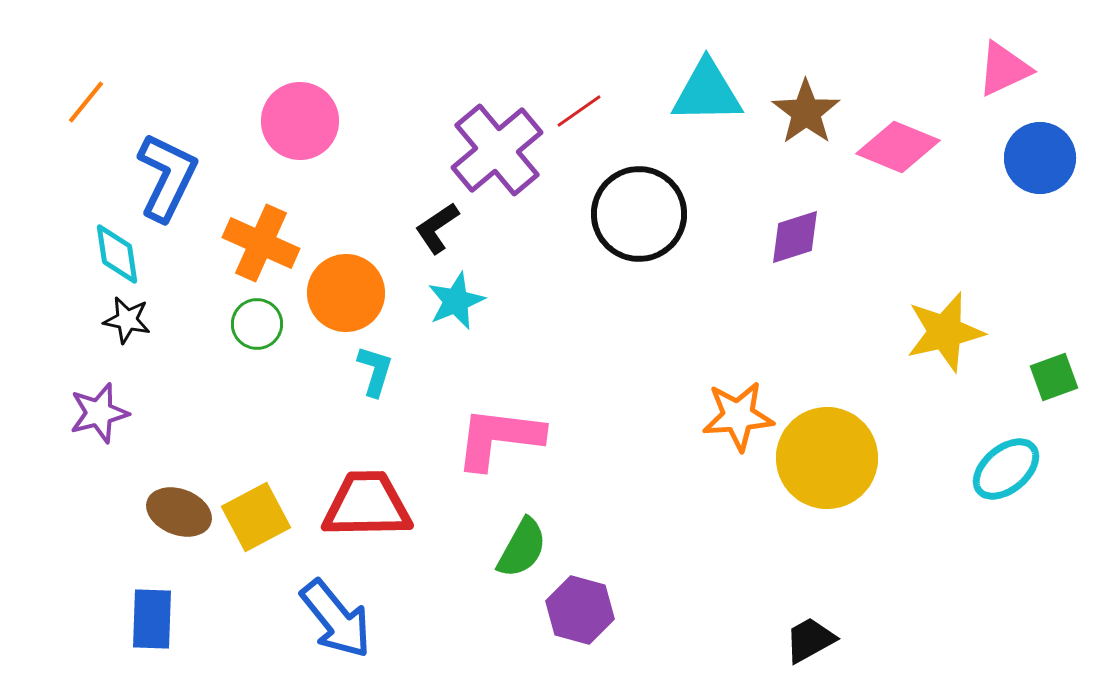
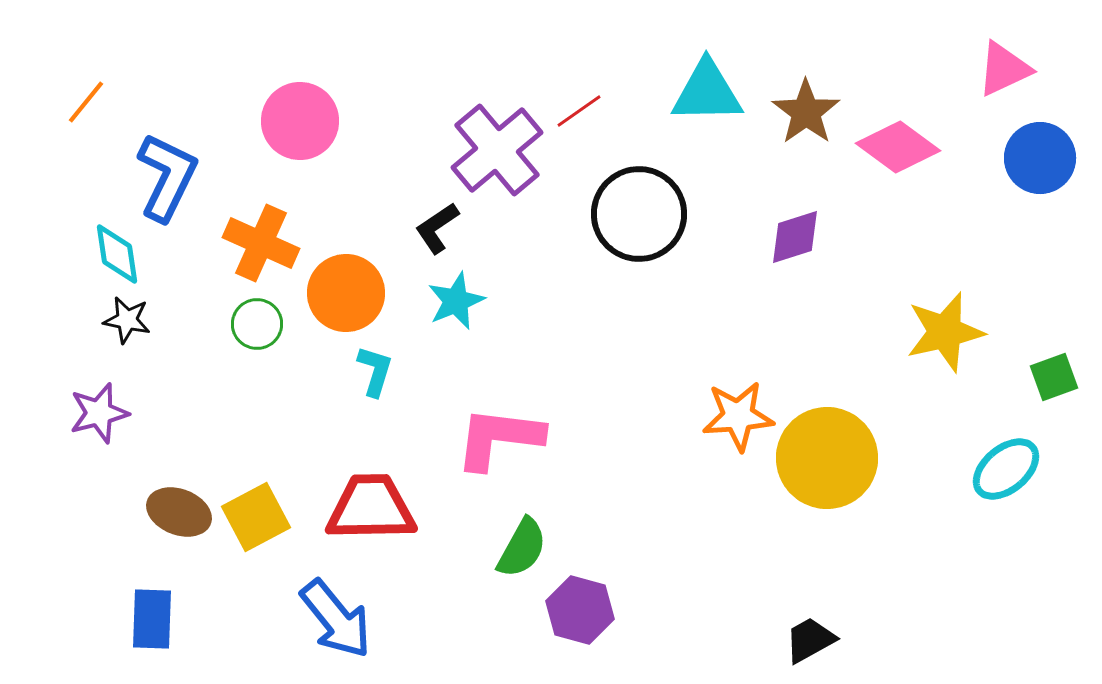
pink diamond: rotated 14 degrees clockwise
red trapezoid: moved 4 px right, 3 px down
